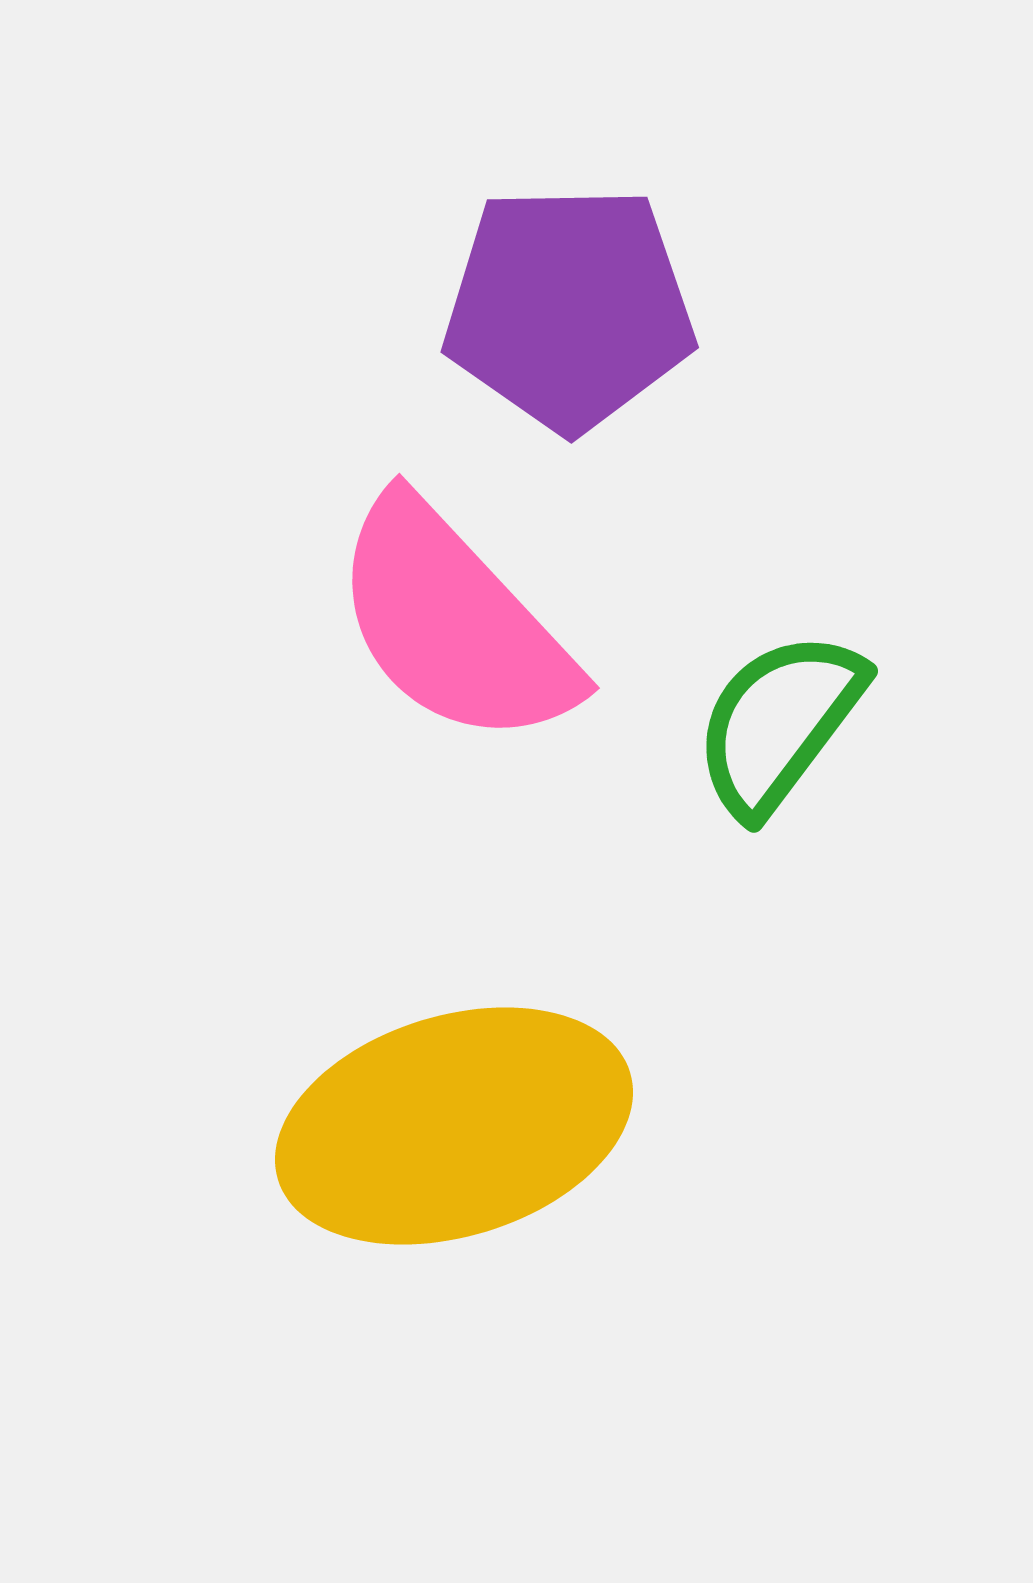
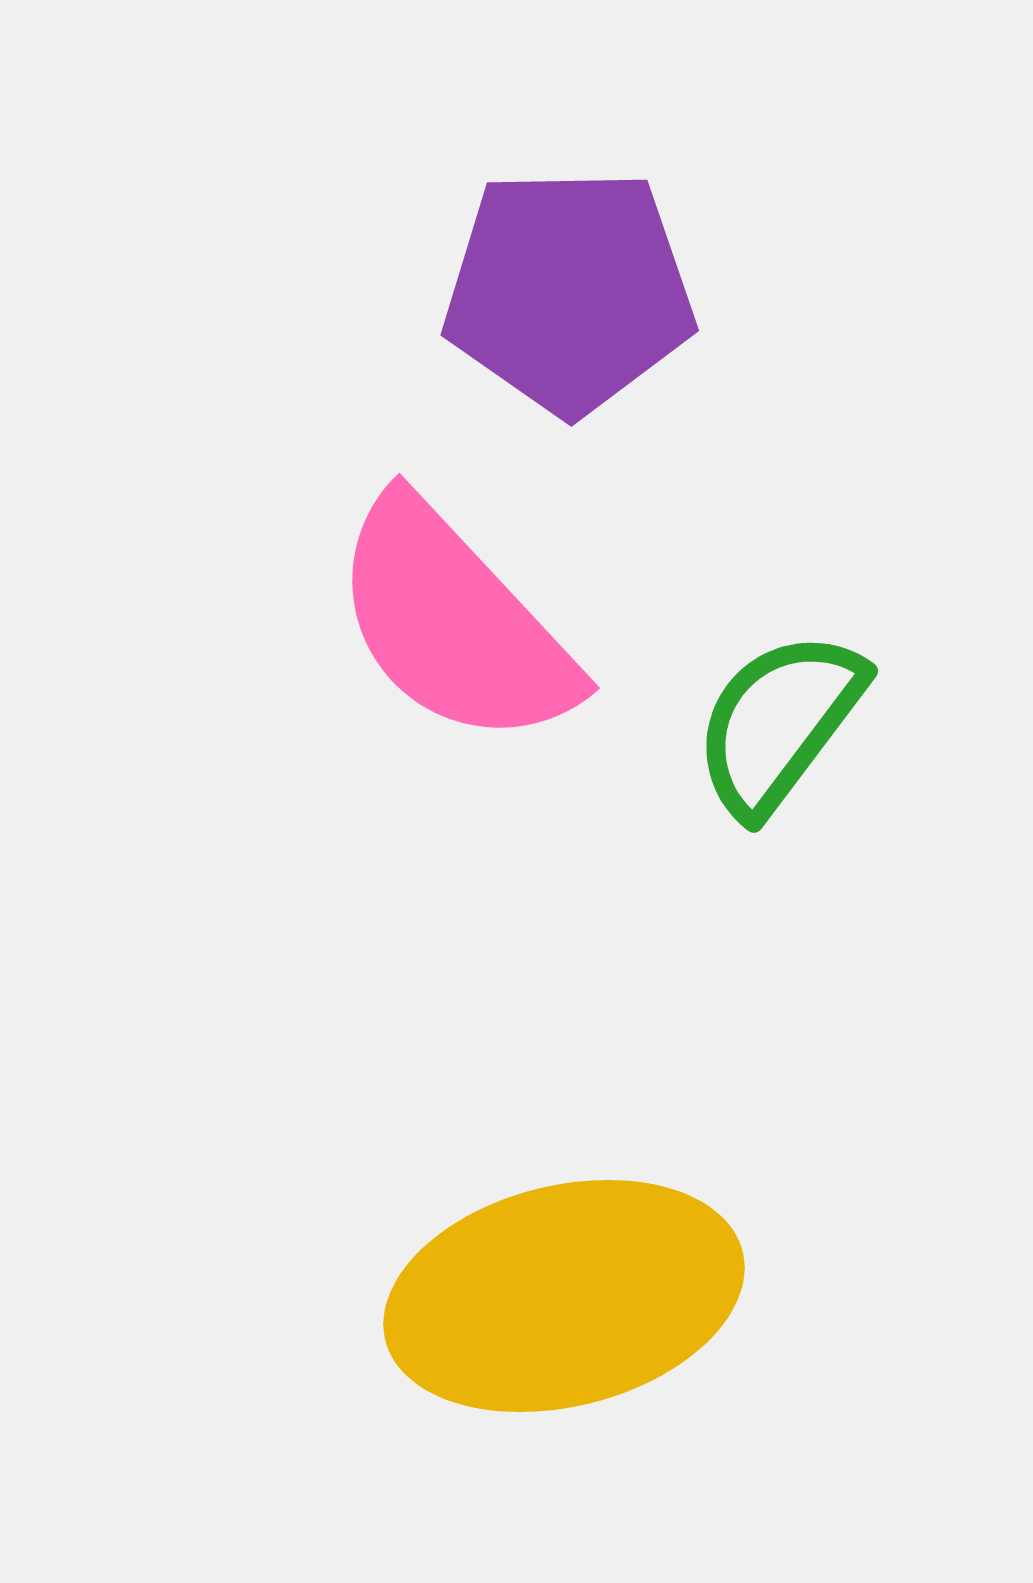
purple pentagon: moved 17 px up
yellow ellipse: moved 110 px right, 170 px down; rotated 3 degrees clockwise
